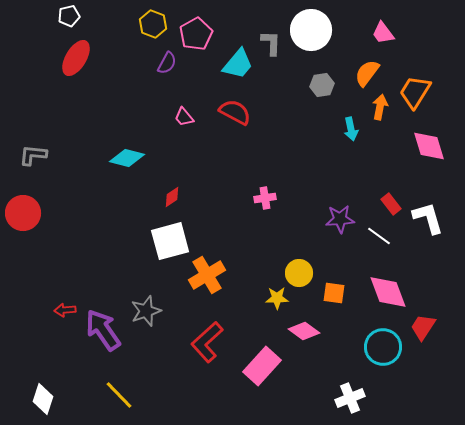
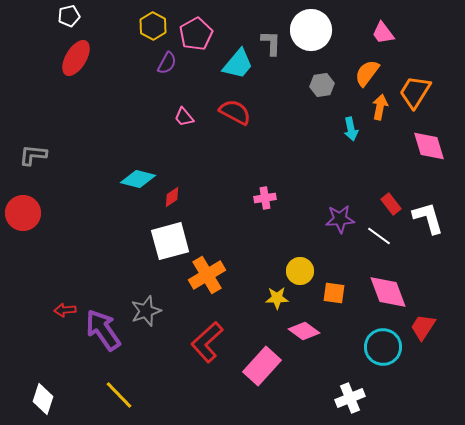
yellow hexagon at (153, 24): moved 2 px down; rotated 8 degrees clockwise
cyan diamond at (127, 158): moved 11 px right, 21 px down
yellow circle at (299, 273): moved 1 px right, 2 px up
